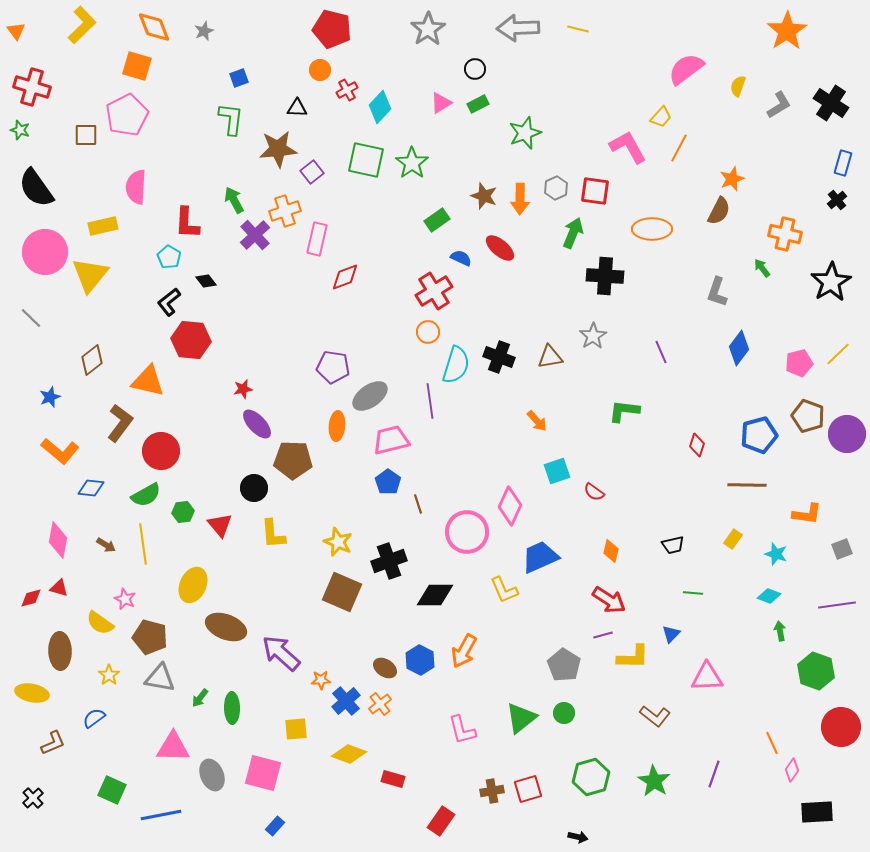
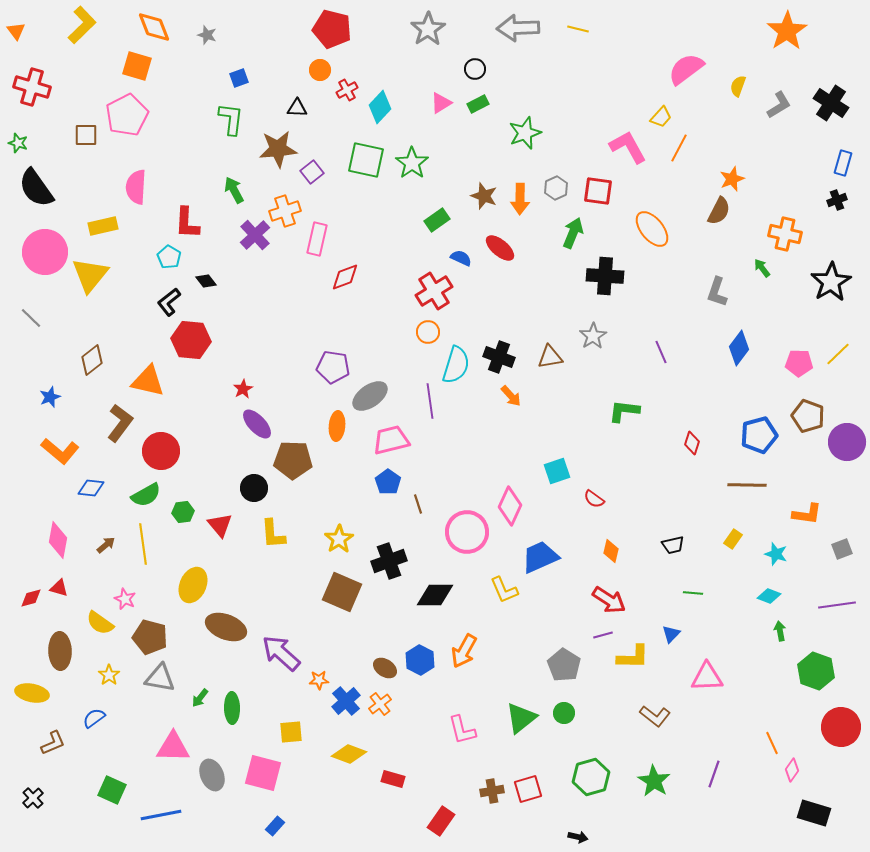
gray star at (204, 31): moved 3 px right, 4 px down; rotated 30 degrees counterclockwise
green star at (20, 130): moved 2 px left, 13 px down
red square at (595, 191): moved 3 px right
green arrow at (234, 200): moved 10 px up
black cross at (837, 200): rotated 18 degrees clockwise
orange ellipse at (652, 229): rotated 51 degrees clockwise
pink pentagon at (799, 363): rotated 16 degrees clockwise
red star at (243, 389): rotated 18 degrees counterclockwise
orange arrow at (537, 421): moved 26 px left, 25 px up
purple circle at (847, 434): moved 8 px down
red diamond at (697, 445): moved 5 px left, 2 px up
red semicircle at (594, 492): moved 7 px down
yellow star at (338, 542): moved 1 px right, 3 px up; rotated 16 degrees clockwise
brown arrow at (106, 545): rotated 72 degrees counterclockwise
orange star at (321, 680): moved 2 px left
yellow square at (296, 729): moved 5 px left, 3 px down
black rectangle at (817, 812): moved 3 px left, 1 px down; rotated 20 degrees clockwise
